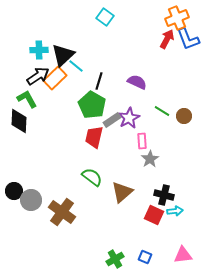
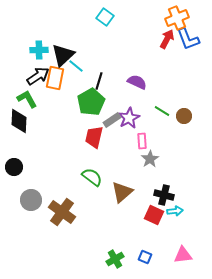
orange rectangle: rotated 35 degrees counterclockwise
green pentagon: moved 1 px left, 3 px up; rotated 12 degrees clockwise
black circle: moved 24 px up
